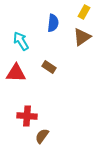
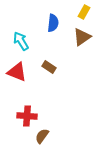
red triangle: moved 1 px right, 1 px up; rotated 20 degrees clockwise
